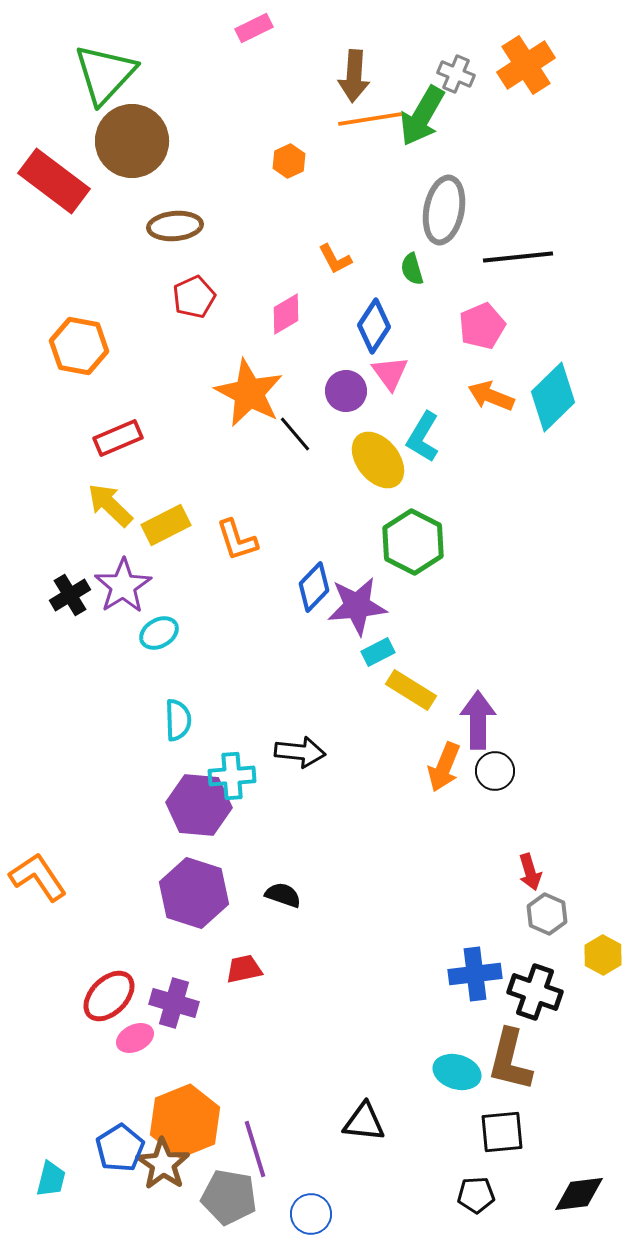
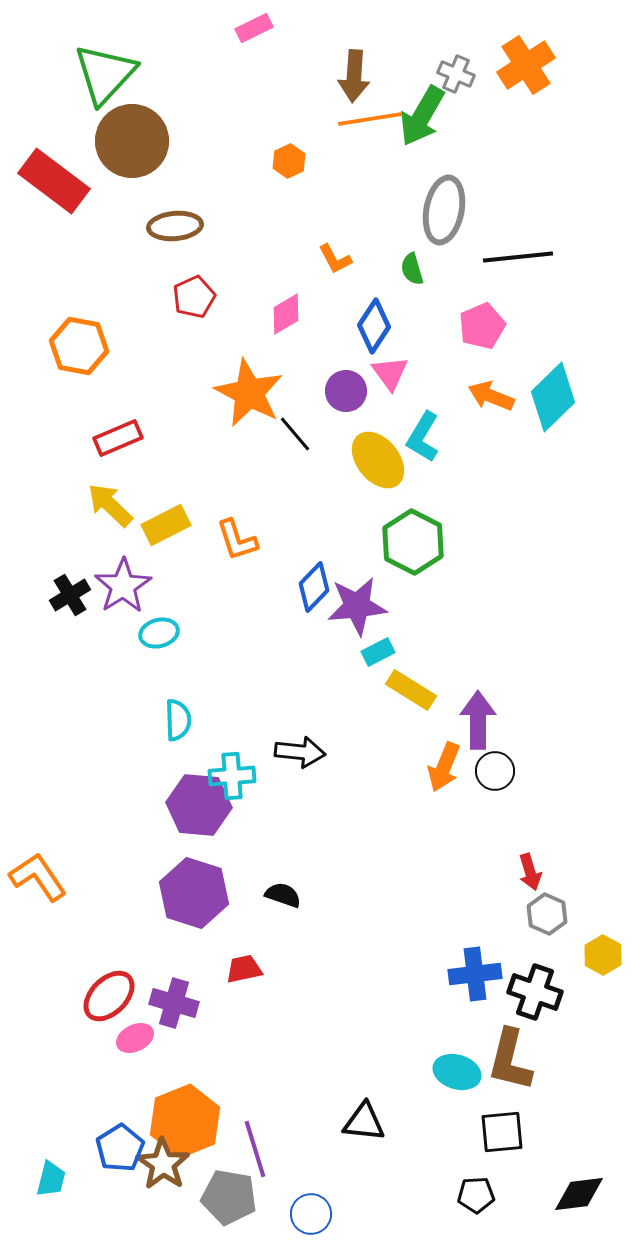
cyan ellipse at (159, 633): rotated 15 degrees clockwise
